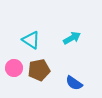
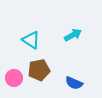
cyan arrow: moved 1 px right, 3 px up
pink circle: moved 10 px down
blue semicircle: rotated 12 degrees counterclockwise
